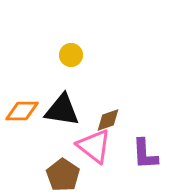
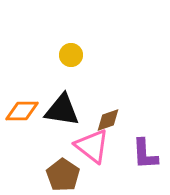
pink triangle: moved 2 px left
